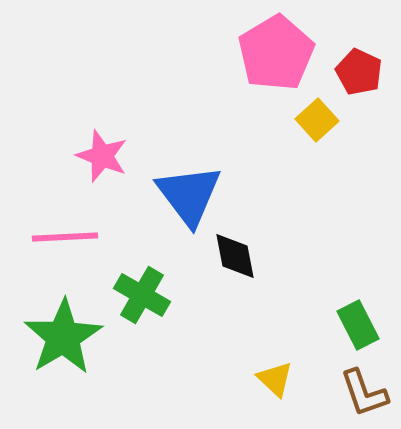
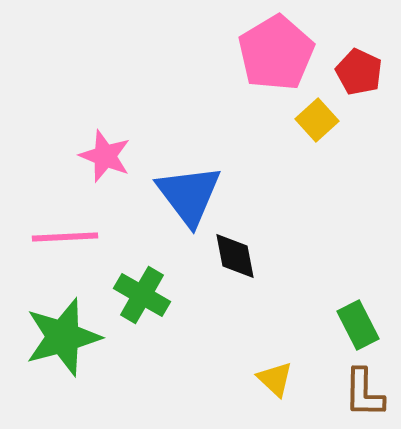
pink star: moved 3 px right
green star: rotated 16 degrees clockwise
brown L-shape: rotated 20 degrees clockwise
